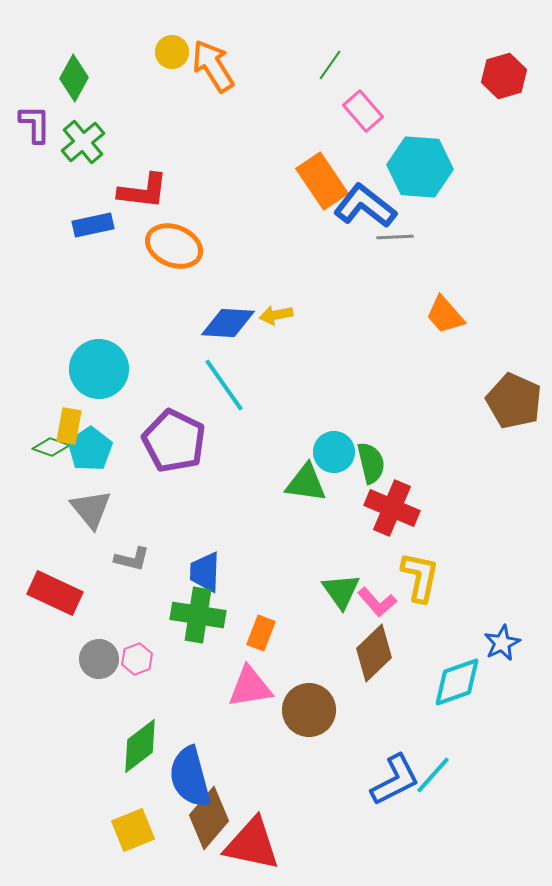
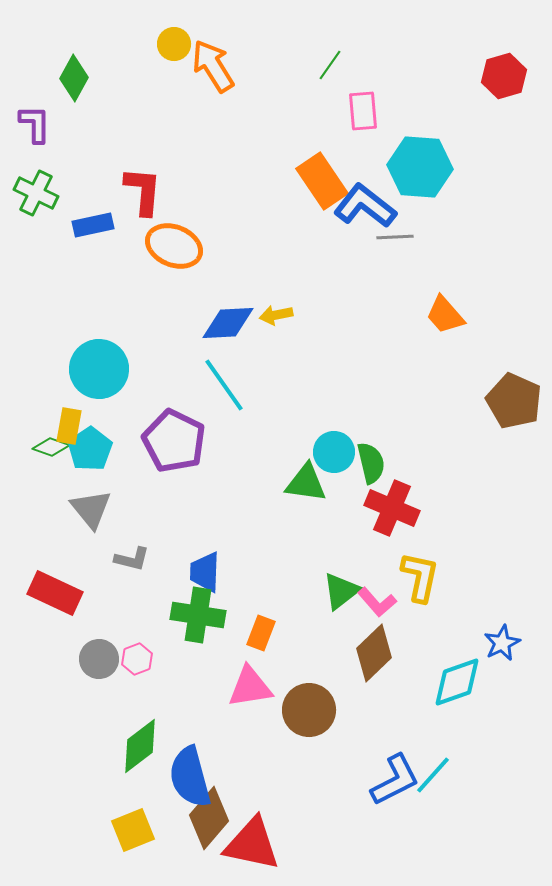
yellow circle at (172, 52): moved 2 px right, 8 px up
pink rectangle at (363, 111): rotated 36 degrees clockwise
green cross at (83, 142): moved 47 px left, 51 px down; rotated 24 degrees counterclockwise
red L-shape at (143, 191): rotated 92 degrees counterclockwise
blue diamond at (228, 323): rotated 6 degrees counterclockwise
green triangle at (341, 591): rotated 27 degrees clockwise
